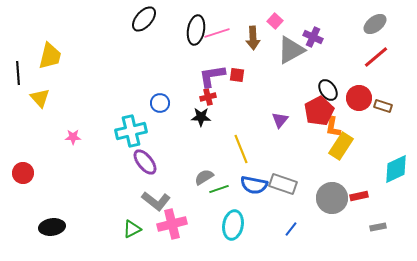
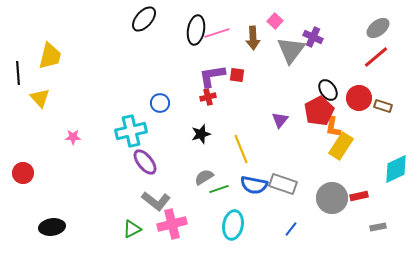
gray ellipse at (375, 24): moved 3 px right, 4 px down
gray triangle at (291, 50): rotated 24 degrees counterclockwise
black star at (201, 117): moved 17 px down; rotated 18 degrees counterclockwise
